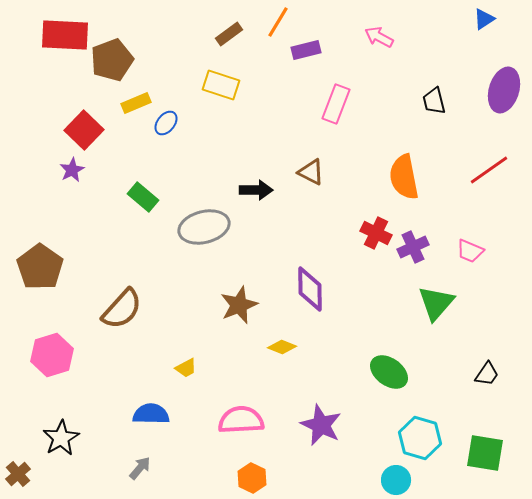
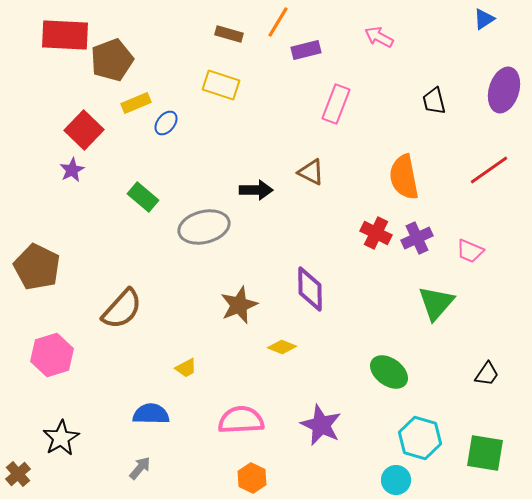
brown rectangle at (229, 34): rotated 52 degrees clockwise
purple cross at (413, 247): moved 4 px right, 9 px up
brown pentagon at (40, 267): moved 3 px left; rotated 9 degrees counterclockwise
